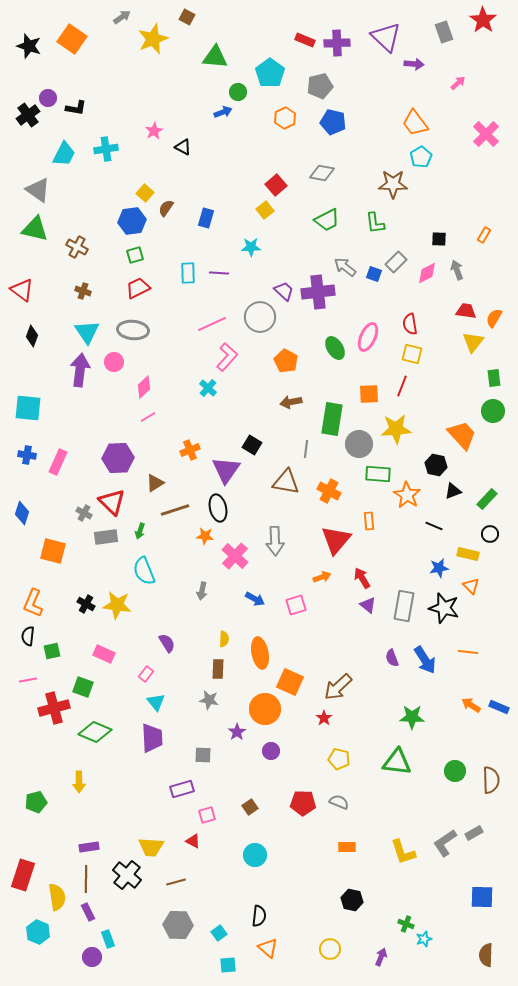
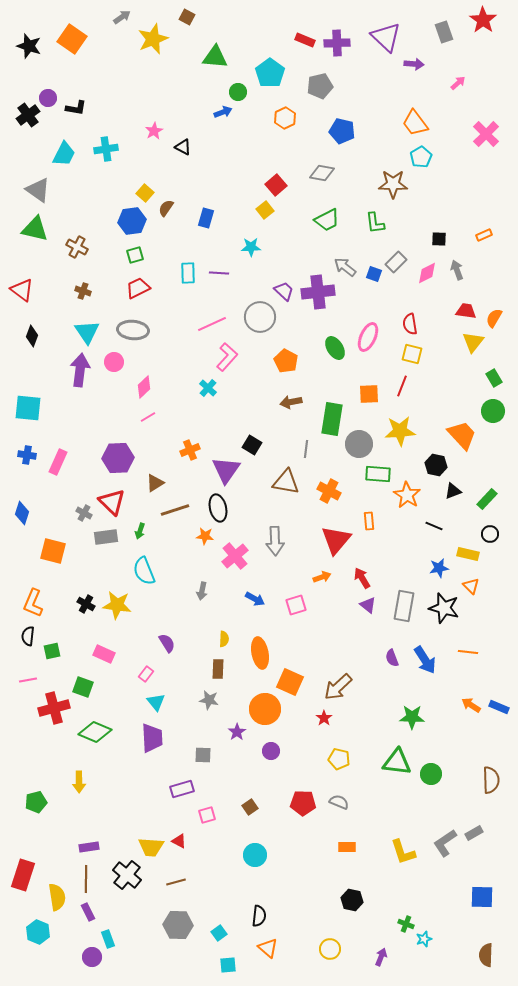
blue pentagon at (333, 122): moved 9 px right, 9 px down
orange rectangle at (484, 235): rotated 35 degrees clockwise
green rectangle at (494, 378): rotated 24 degrees counterclockwise
yellow star at (396, 429): moved 4 px right, 2 px down
pink cross at (235, 556): rotated 8 degrees clockwise
green circle at (455, 771): moved 24 px left, 3 px down
red triangle at (193, 841): moved 14 px left
